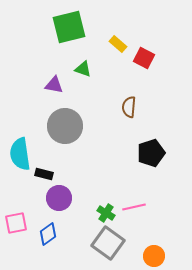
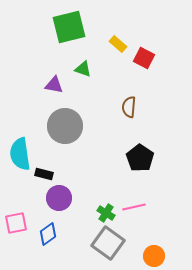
black pentagon: moved 11 px left, 5 px down; rotated 20 degrees counterclockwise
